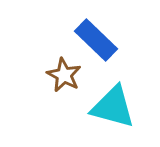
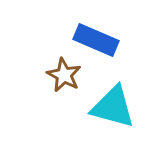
blue rectangle: rotated 21 degrees counterclockwise
